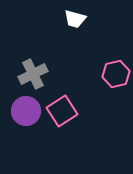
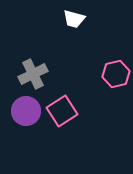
white trapezoid: moved 1 px left
